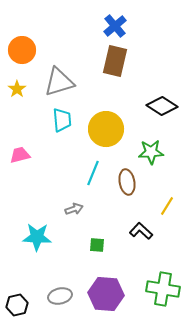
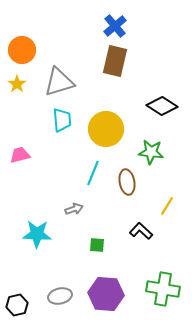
yellow star: moved 5 px up
green star: rotated 10 degrees clockwise
cyan star: moved 3 px up
